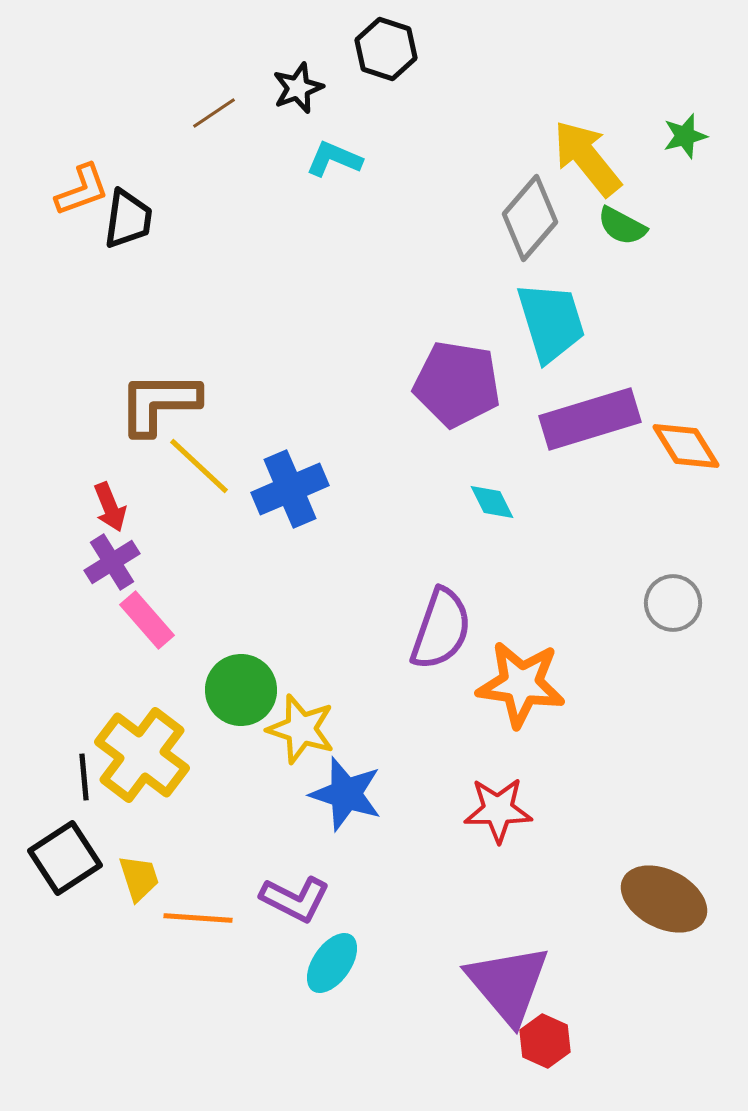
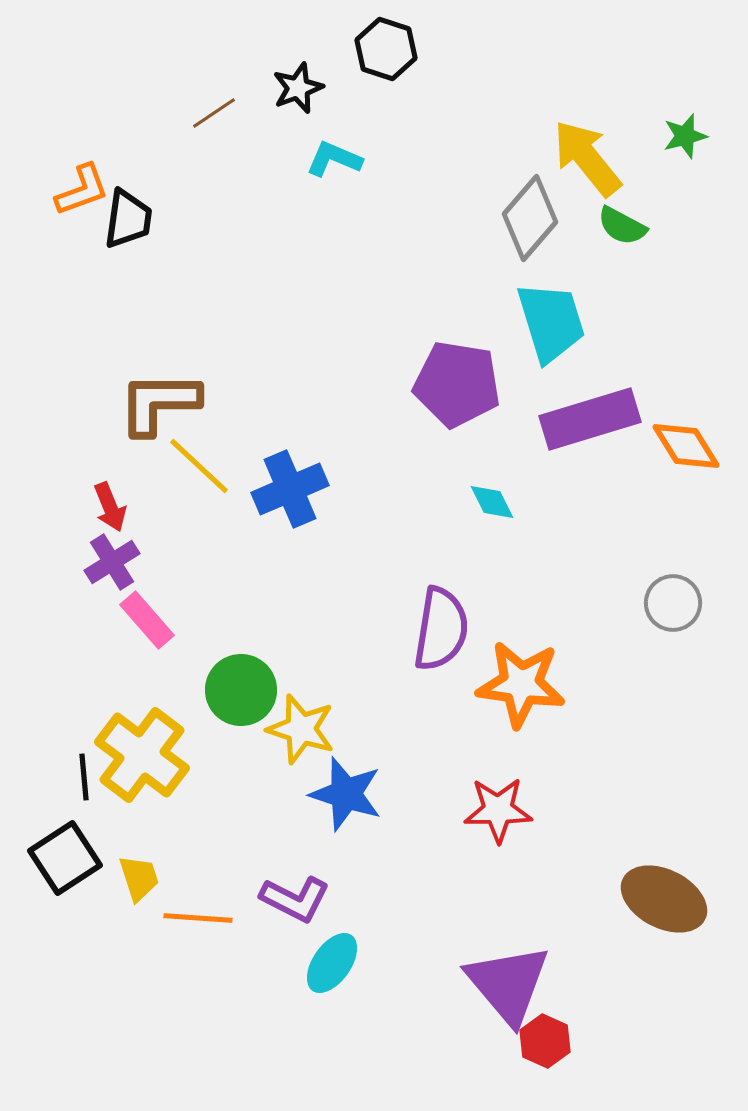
purple semicircle: rotated 10 degrees counterclockwise
